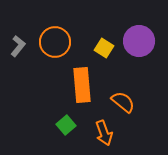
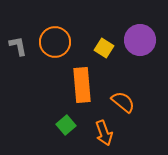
purple circle: moved 1 px right, 1 px up
gray L-shape: rotated 50 degrees counterclockwise
